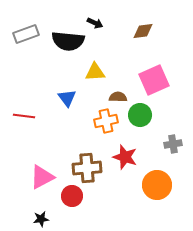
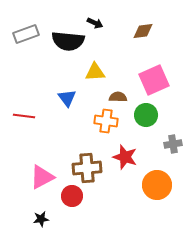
green circle: moved 6 px right
orange cross: rotated 20 degrees clockwise
